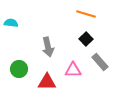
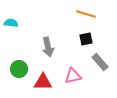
black square: rotated 32 degrees clockwise
pink triangle: moved 6 px down; rotated 12 degrees counterclockwise
red triangle: moved 4 px left
